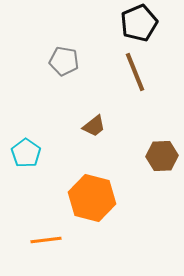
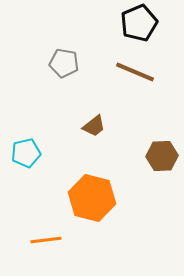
gray pentagon: moved 2 px down
brown line: rotated 45 degrees counterclockwise
cyan pentagon: rotated 24 degrees clockwise
